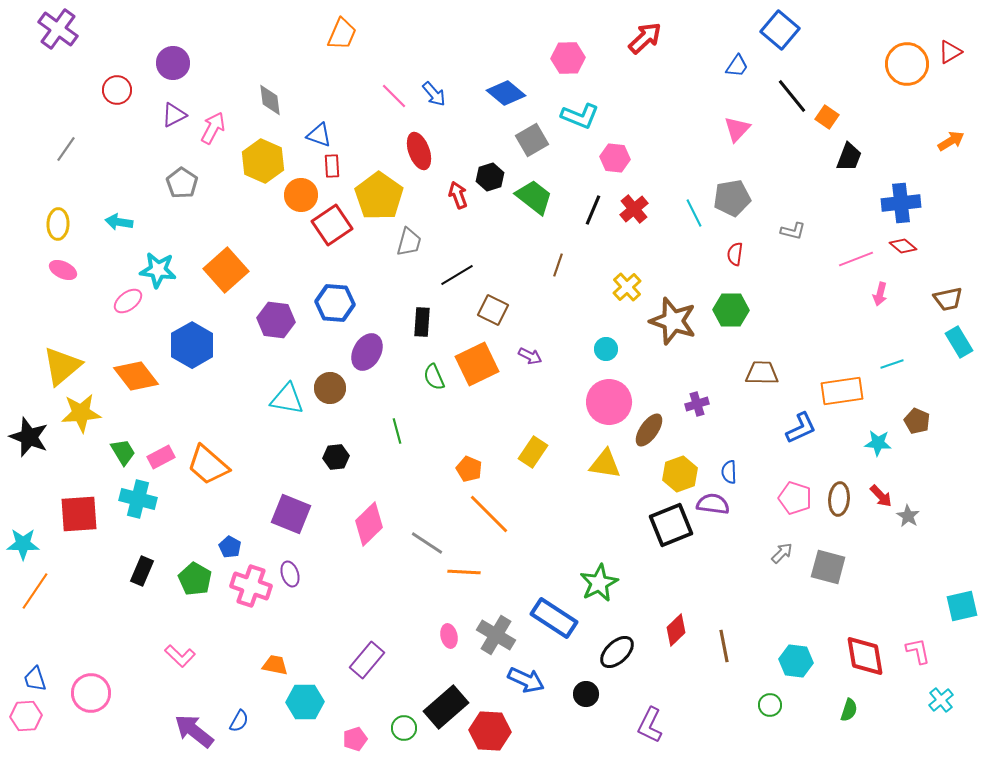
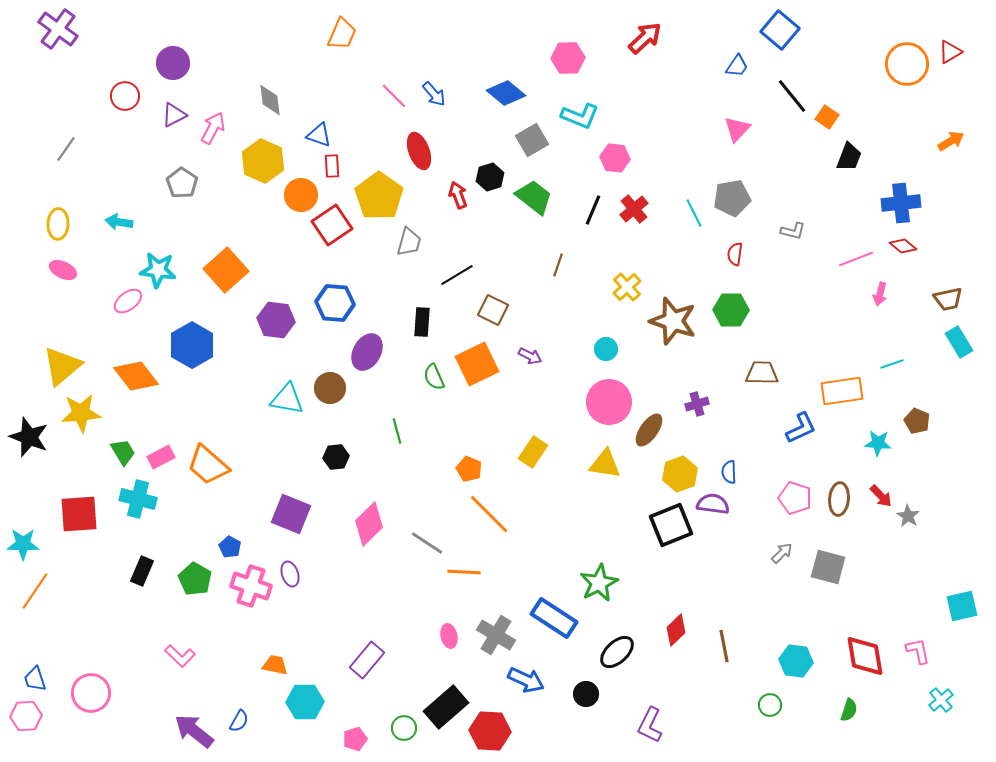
red circle at (117, 90): moved 8 px right, 6 px down
